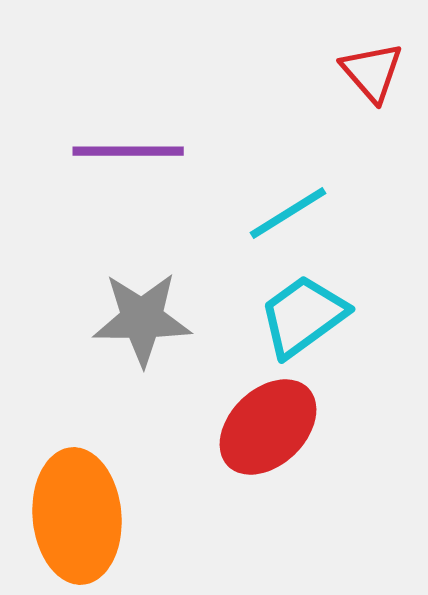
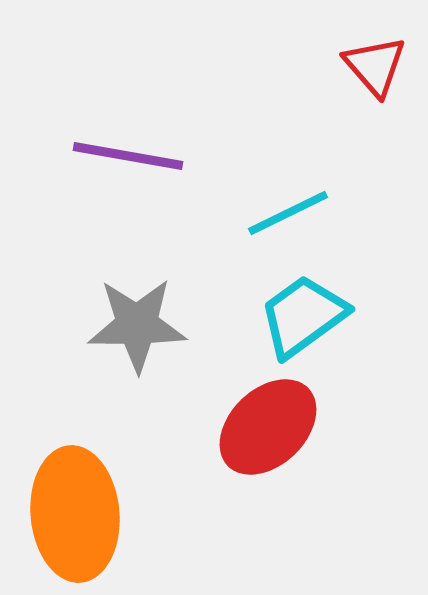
red triangle: moved 3 px right, 6 px up
purple line: moved 5 px down; rotated 10 degrees clockwise
cyan line: rotated 6 degrees clockwise
gray star: moved 5 px left, 6 px down
orange ellipse: moved 2 px left, 2 px up
